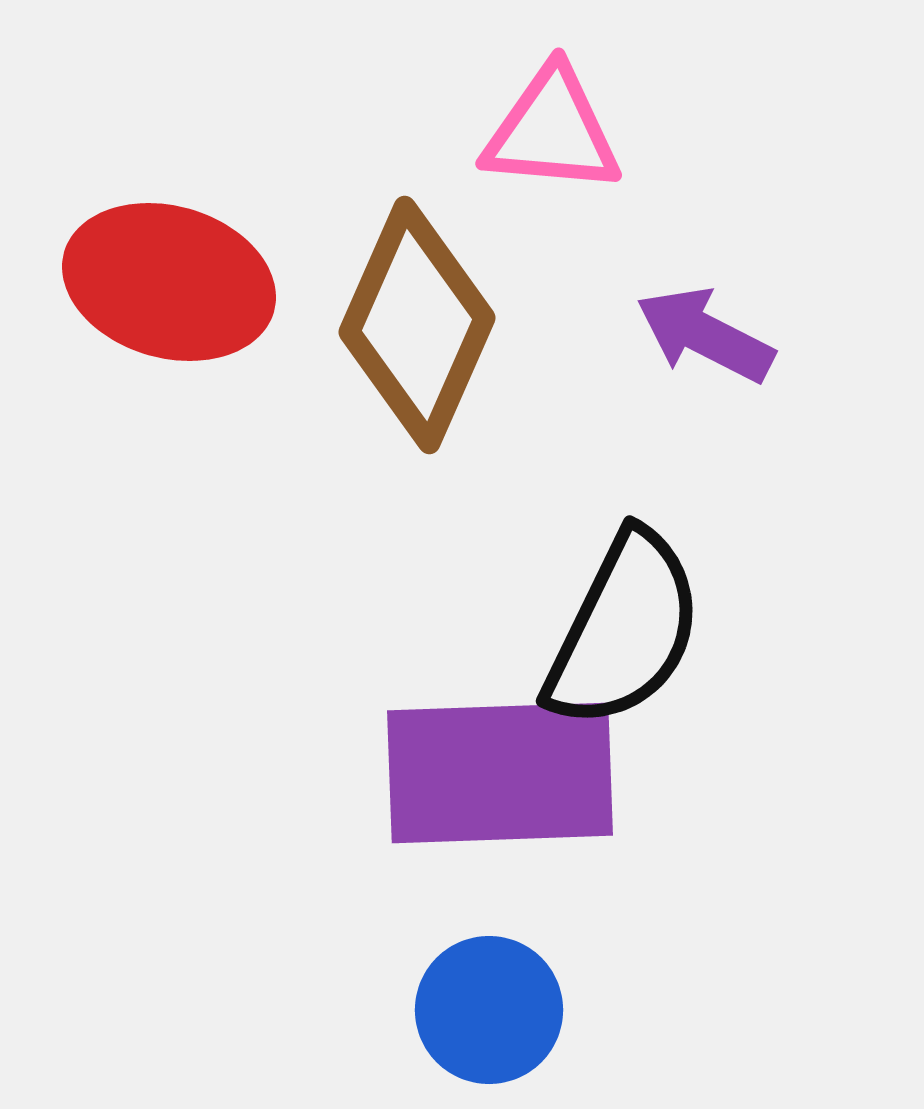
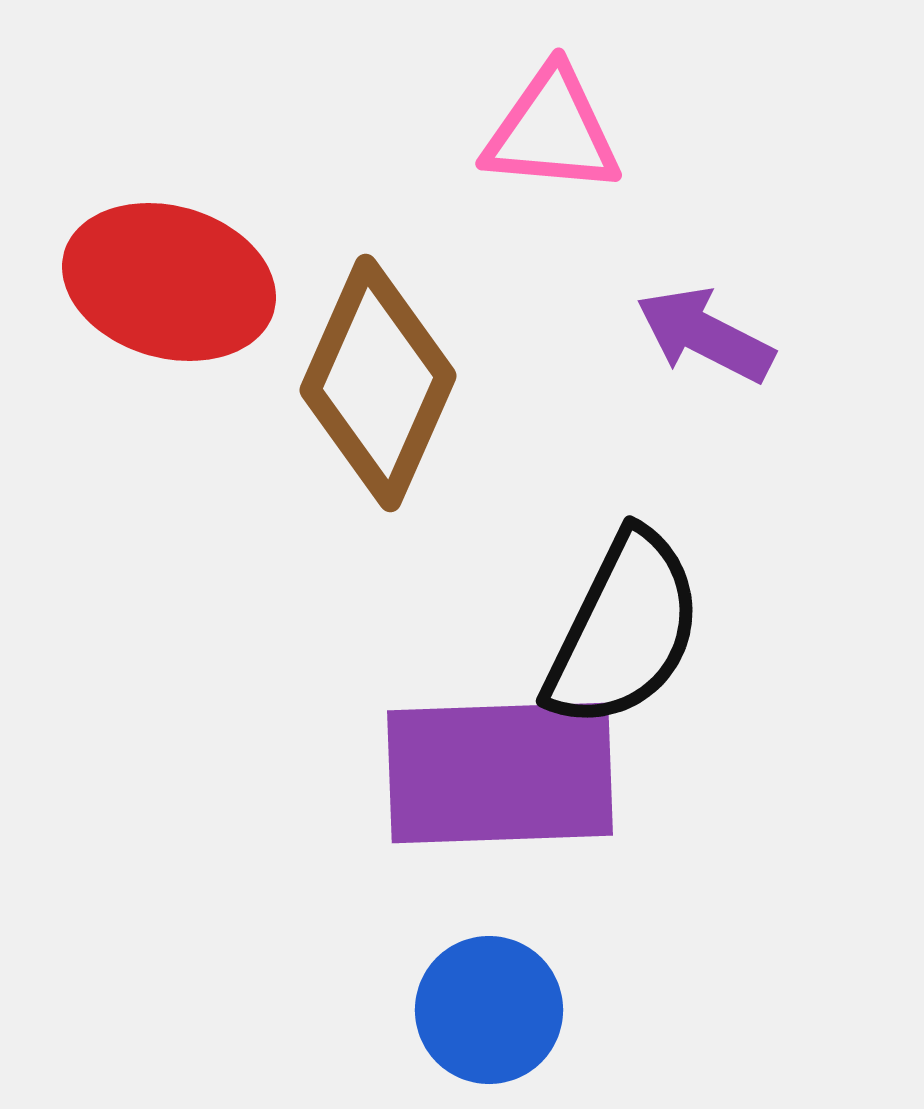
brown diamond: moved 39 px left, 58 px down
